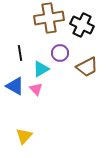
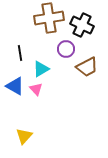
purple circle: moved 6 px right, 4 px up
